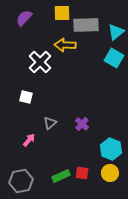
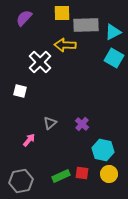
cyan triangle: moved 3 px left; rotated 12 degrees clockwise
white square: moved 6 px left, 6 px up
cyan hexagon: moved 8 px left, 1 px down; rotated 10 degrees counterclockwise
yellow circle: moved 1 px left, 1 px down
